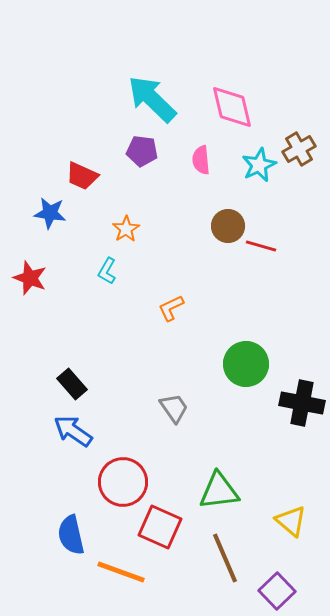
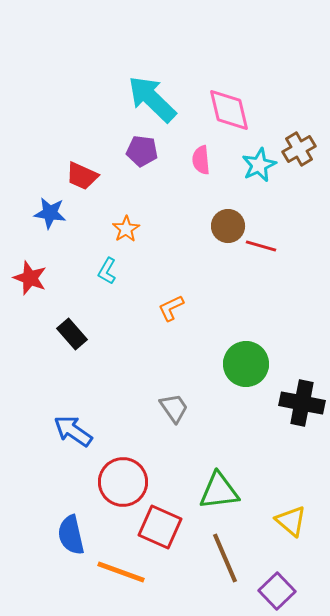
pink diamond: moved 3 px left, 3 px down
black rectangle: moved 50 px up
